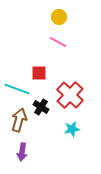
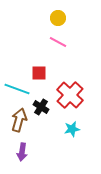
yellow circle: moved 1 px left, 1 px down
